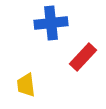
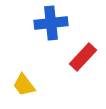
yellow trapezoid: moved 2 px left; rotated 30 degrees counterclockwise
